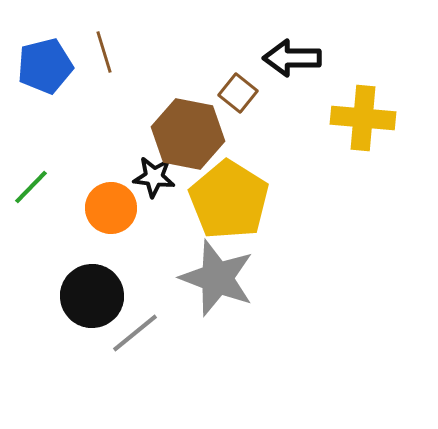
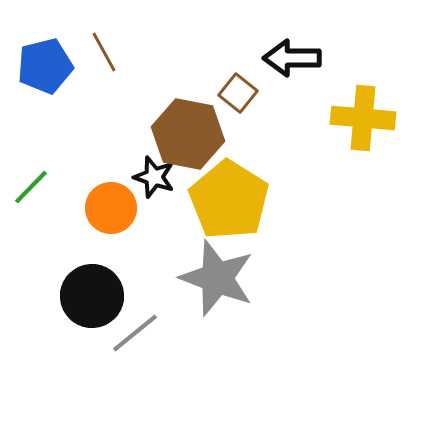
brown line: rotated 12 degrees counterclockwise
black star: rotated 12 degrees clockwise
